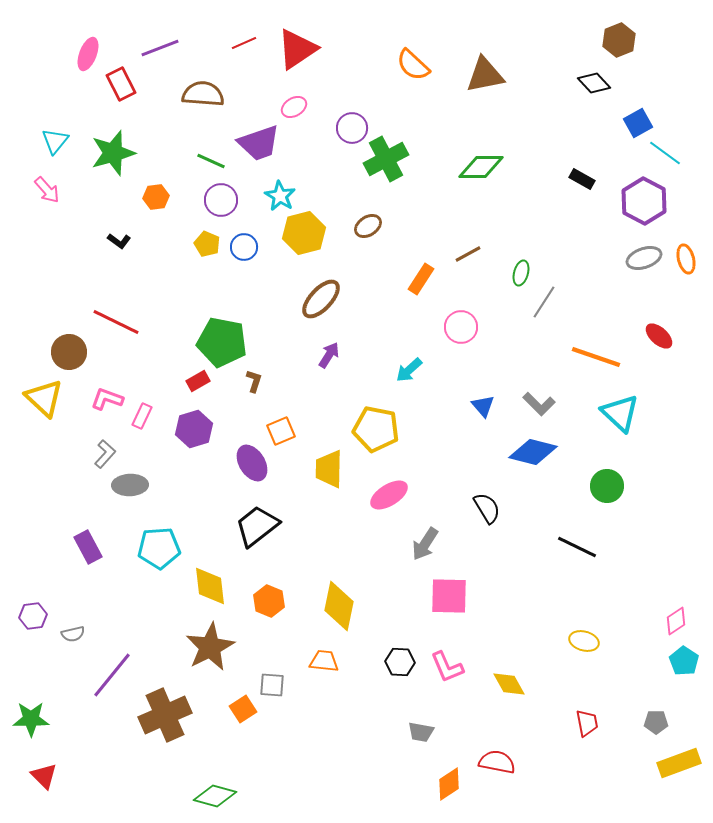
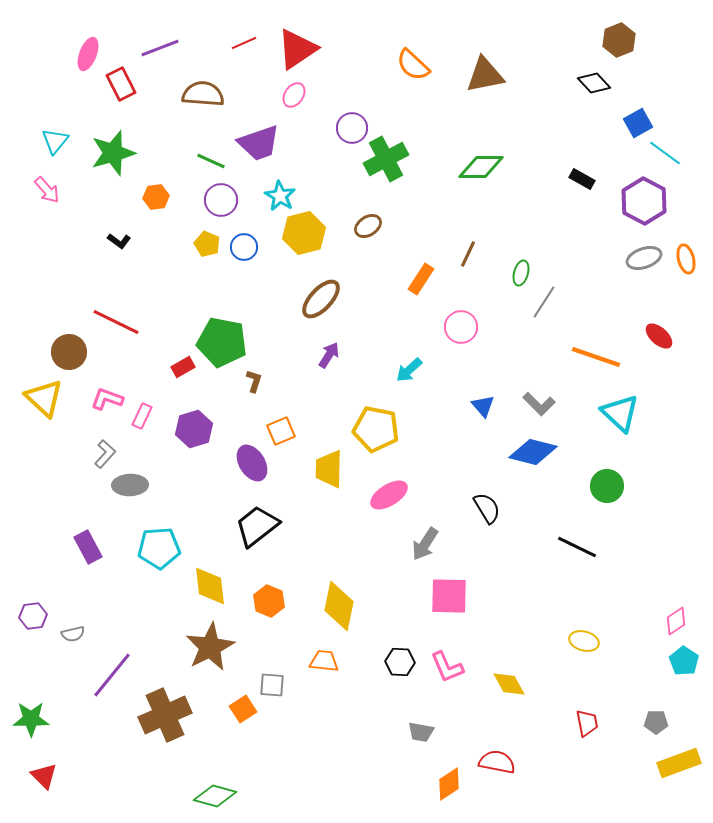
pink ellipse at (294, 107): moved 12 px up; rotated 25 degrees counterclockwise
brown line at (468, 254): rotated 36 degrees counterclockwise
red rectangle at (198, 381): moved 15 px left, 14 px up
